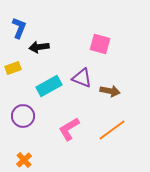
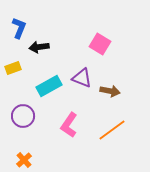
pink square: rotated 15 degrees clockwise
pink L-shape: moved 4 px up; rotated 25 degrees counterclockwise
